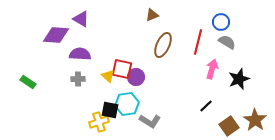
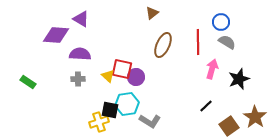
brown triangle: moved 2 px up; rotated 16 degrees counterclockwise
red line: rotated 15 degrees counterclockwise
brown star: moved 3 px up
